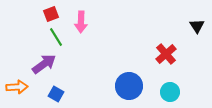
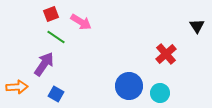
pink arrow: rotated 60 degrees counterclockwise
green line: rotated 24 degrees counterclockwise
purple arrow: rotated 20 degrees counterclockwise
cyan circle: moved 10 px left, 1 px down
